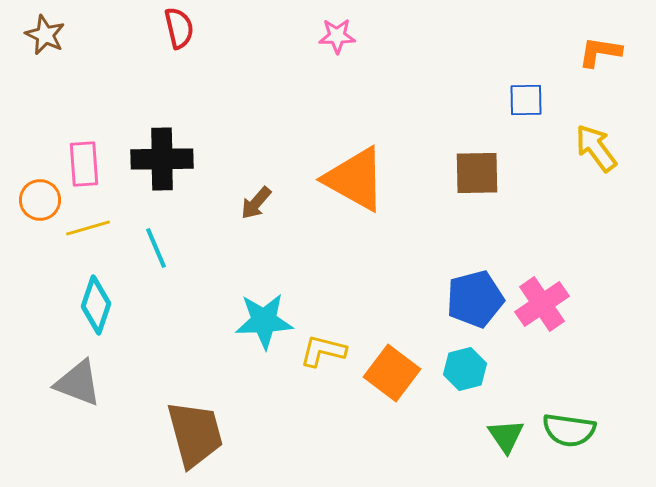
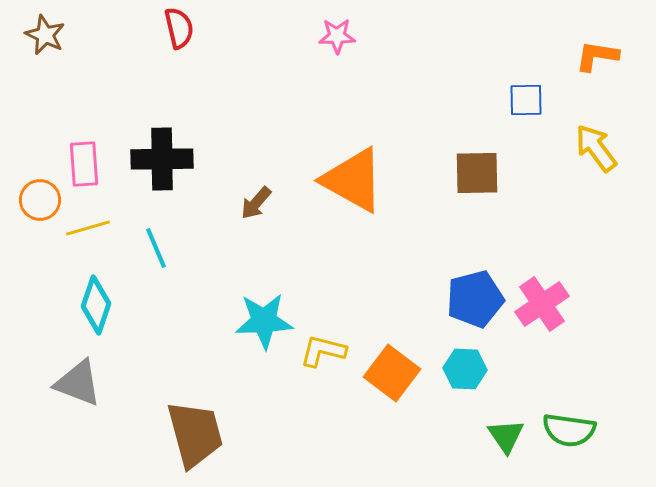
orange L-shape: moved 3 px left, 4 px down
orange triangle: moved 2 px left, 1 px down
cyan hexagon: rotated 18 degrees clockwise
